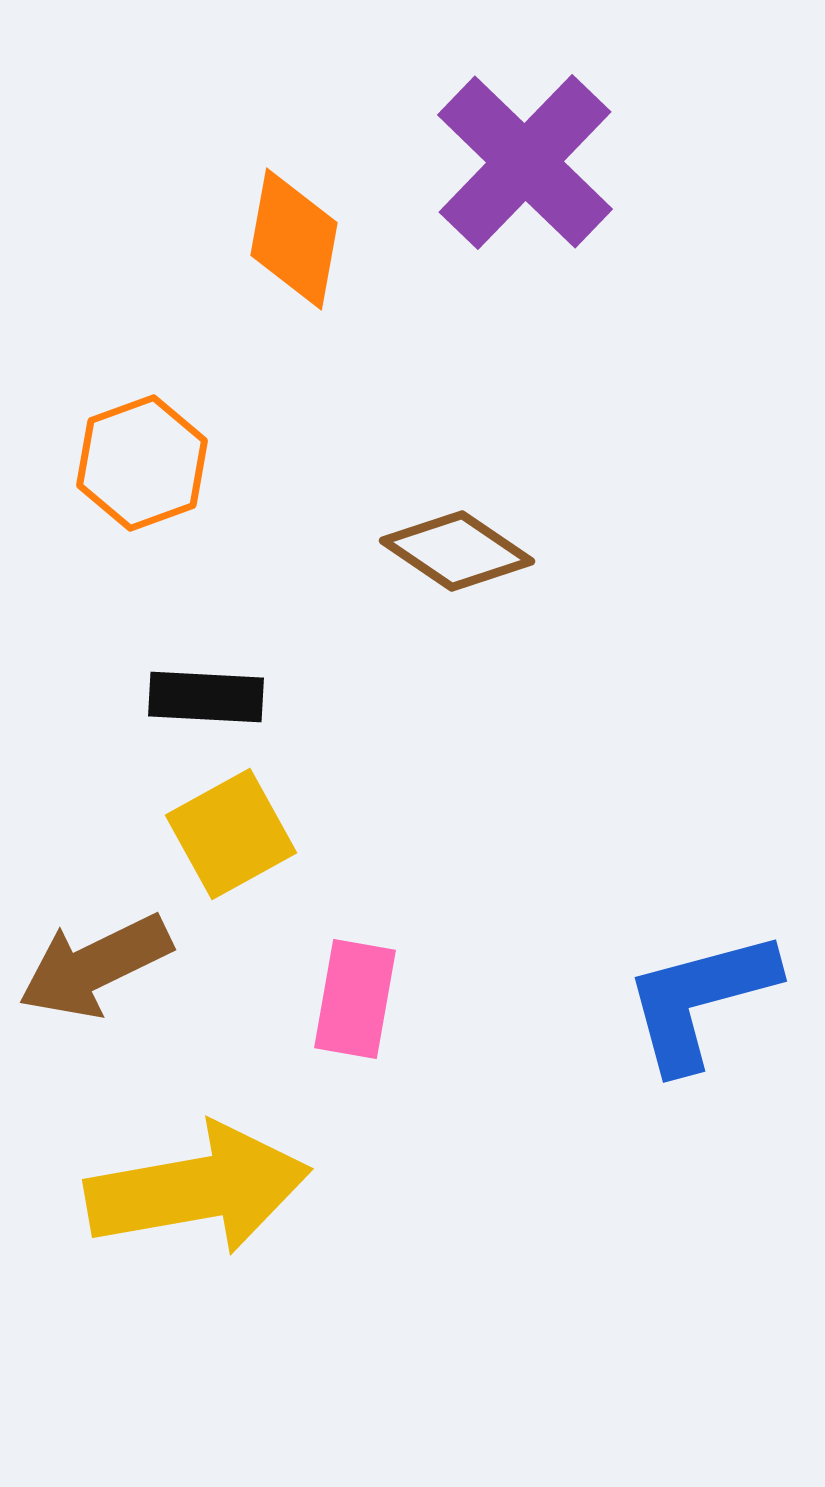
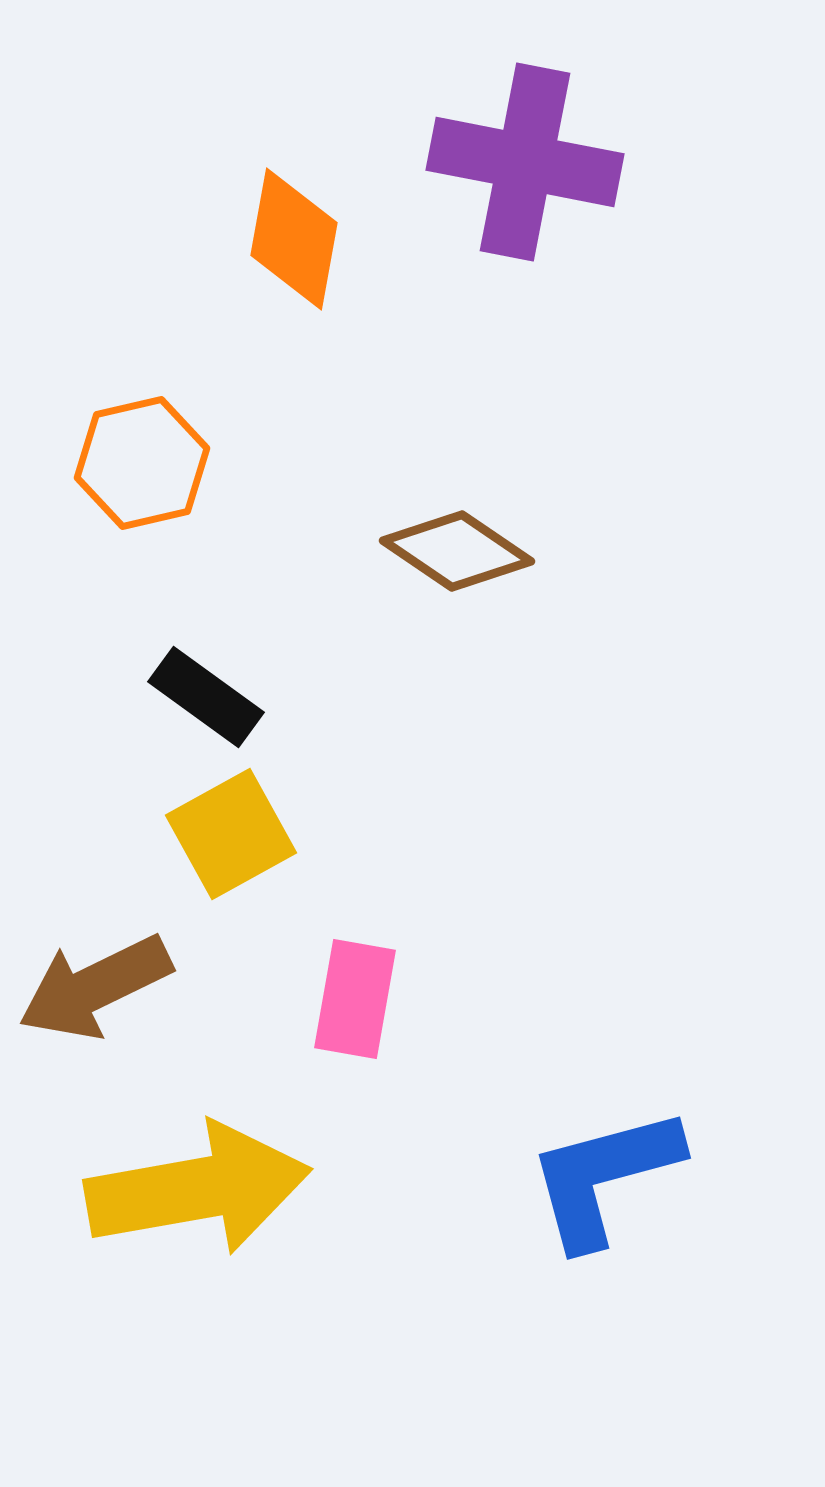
purple cross: rotated 33 degrees counterclockwise
orange hexagon: rotated 7 degrees clockwise
black rectangle: rotated 33 degrees clockwise
brown arrow: moved 21 px down
blue L-shape: moved 96 px left, 177 px down
